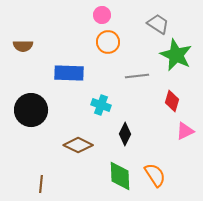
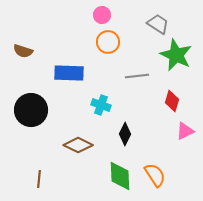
brown semicircle: moved 5 px down; rotated 18 degrees clockwise
brown line: moved 2 px left, 5 px up
